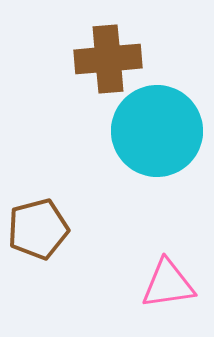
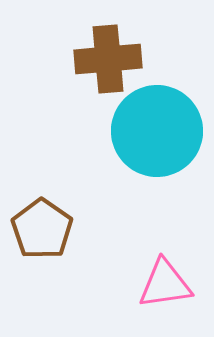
brown pentagon: moved 4 px right; rotated 22 degrees counterclockwise
pink triangle: moved 3 px left
